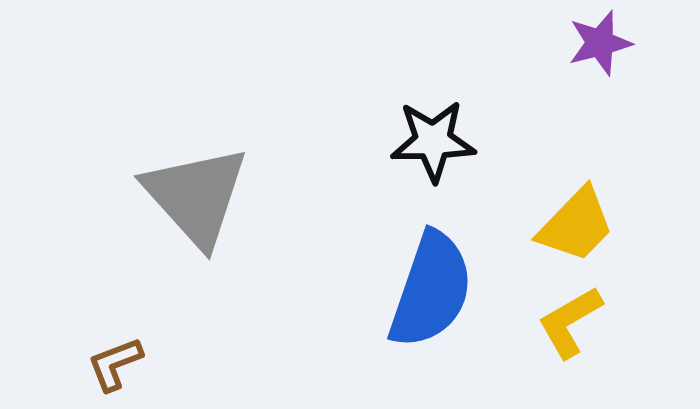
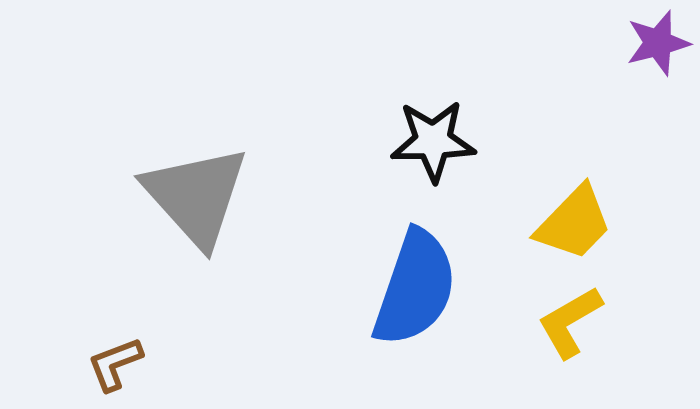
purple star: moved 58 px right
yellow trapezoid: moved 2 px left, 2 px up
blue semicircle: moved 16 px left, 2 px up
